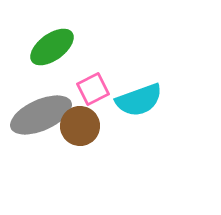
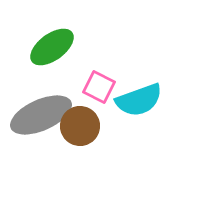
pink square: moved 6 px right, 2 px up; rotated 36 degrees counterclockwise
